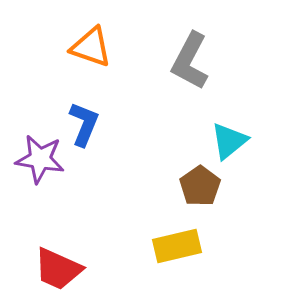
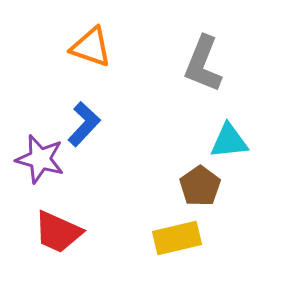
gray L-shape: moved 13 px right, 3 px down; rotated 6 degrees counterclockwise
blue L-shape: rotated 21 degrees clockwise
cyan triangle: rotated 33 degrees clockwise
purple star: rotated 6 degrees clockwise
yellow rectangle: moved 8 px up
red trapezoid: moved 37 px up
